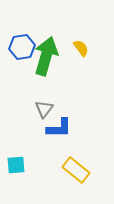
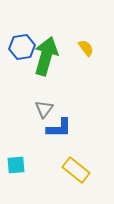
yellow semicircle: moved 5 px right
